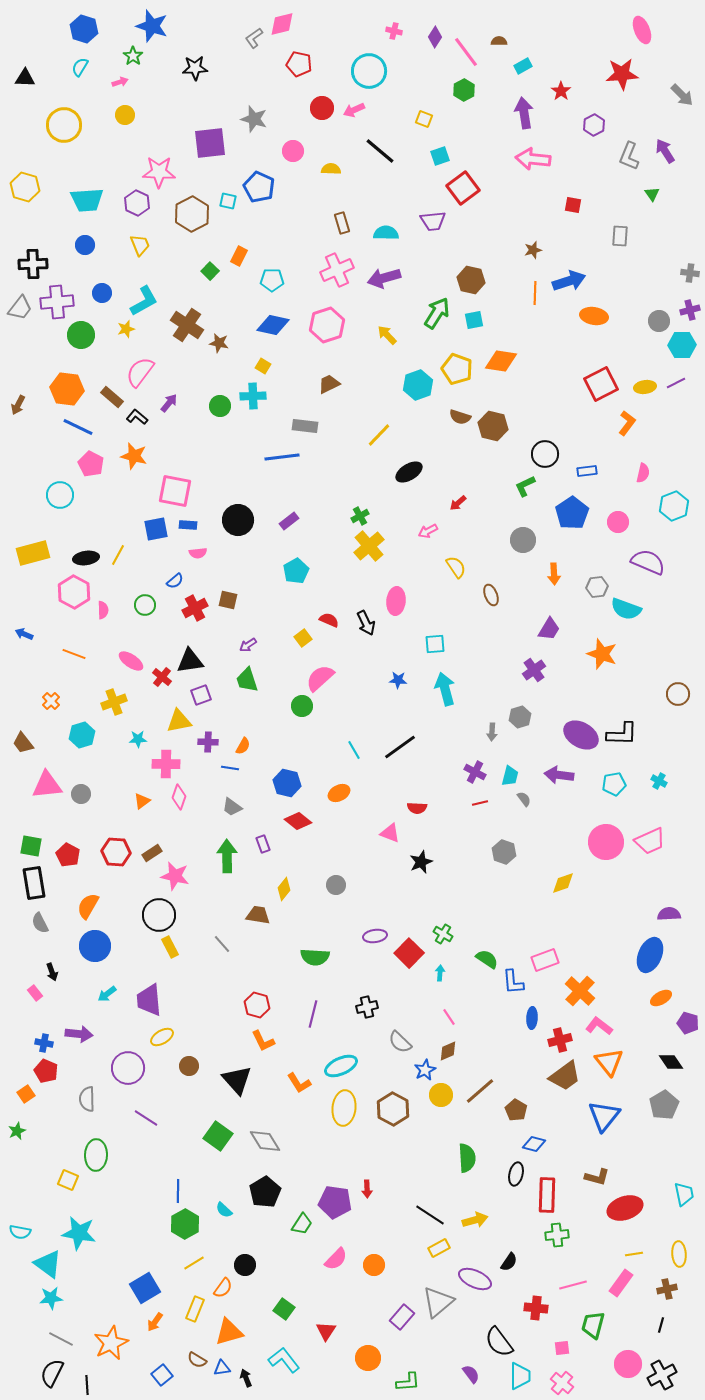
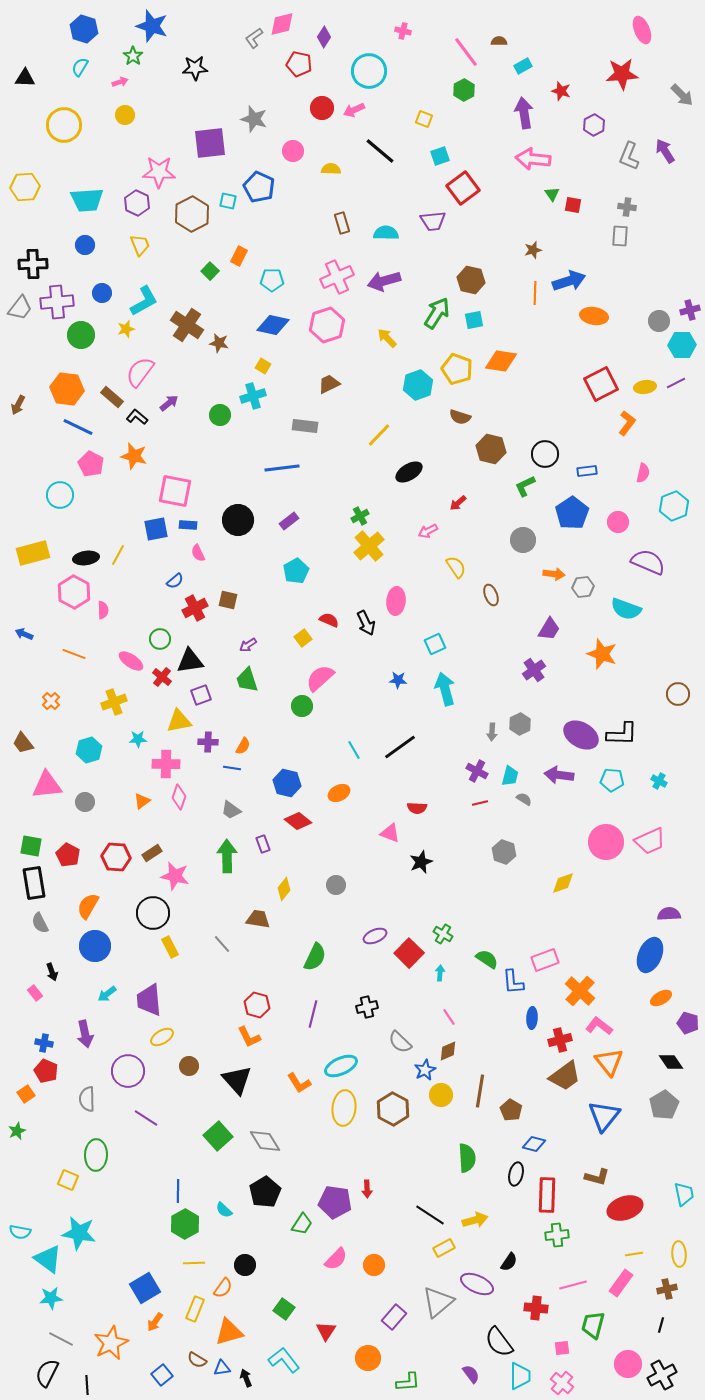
pink cross at (394, 31): moved 9 px right
purple diamond at (435, 37): moved 111 px left
red star at (561, 91): rotated 18 degrees counterclockwise
yellow hexagon at (25, 187): rotated 20 degrees counterclockwise
green triangle at (652, 194): moved 100 px left
pink cross at (337, 270): moved 7 px down
gray cross at (690, 273): moved 63 px left, 66 px up
purple arrow at (384, 278): moved 3 px down
yellow arrow at (387, 335): moved 3 px down
cyan cross at (253, 396): rotated 15 degrees counterclockwise
purple arrow at (169, 403): rotated 12 degrees clockwise
green circle at (220, 406): moved 9 px down
brown hexagon at (493, 426): moved 2 px left, 23 px down
blue line at (282, 457): moved 11 px down
pink semicircle at (198, 553): rotated 72 degrees clockwise
orange arrow at (554, 574): rotated 80 degrees counterclockwise
gray hexagon at (597, 587): moved 14 px left
green circle at (145, 605): moved 15 px right, 34 px down
cyan square at (435, 644): rotated 20 degrees counterclockwise
gray hexagon at (520, 717): moved 7 px down; rotated 10 degrees counterclockwise
cyan hexagon at (82, 735): moved 7 px right, 15 px down
blue line at (230, 768): moved 2 px right
purple cross at (475, 772): moved 2 px right, 1 px up
cyan pentagon at (614, 784): moved 2 px left, 4 px up; rotated 15 degrees clockwise
gray circle at (81, 794): moved 4 px right, 8 px down
gray semicircle at (524, 799): rotated 21 degrees counterclockwise
gray trapezoid at (232, 807): moved 1 px left, 3 px down
red hexagon at (116, 852): moved 5 px down
black circle at (159, 915): moved 6 px left, 2 px up
brown trapezoid at (258, 915): moved 4 px down
purple ellipse at (375, 936): rotated 15 degrees counterclockwise
green semicircle at (315, 957): rotated 68 degrees counterclockwise
purple arrow at (79, 1034): moved 6 px right; rotated 72 degrees clockwise
orange L-shape at (263, 1041): moved 14 px left, 4 px up
purple circle at (128, 1068): moved 3 px down
brown line at (480, 1091): rotated 40 degrees counterclockwise
brown pentagon at (516, 1110): moved 5 px left
green square at (218, 1136): rotated 12 degrees clockwise
yellow rectangle at (439, 1248): moved 5 px right
yellow line at (194, 1263): rotated 30 degrees clockwise
cyan triangle at (48, 1264): moved 5 px up
purple ellipse at (475, 1279): moved 2 px right, 5 px down
purple rectangle at (402, 1317): moved 8 px left
black semicircle at (52, 1373): moved 5 px left
